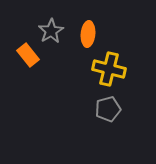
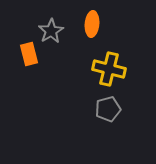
orange ellipse: moved 4 px right, 10 px up
orange rectangle: moved 1 px right, 1 px up; rotated 25 degrees clockwise
